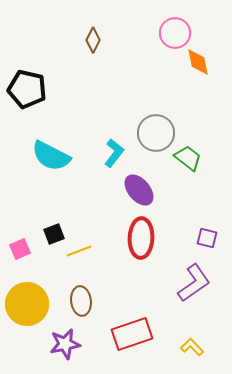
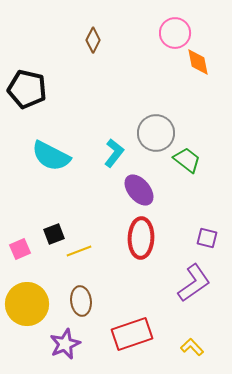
green trapezoid: moved 1 px left, 2 px down
purple star: rotated 12 degrees counterclockwise
